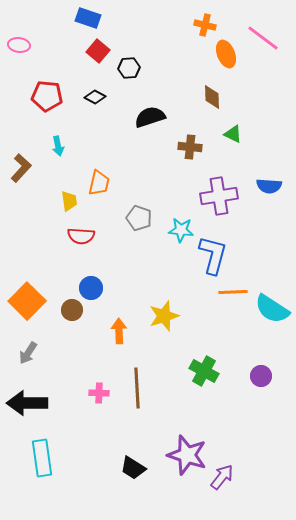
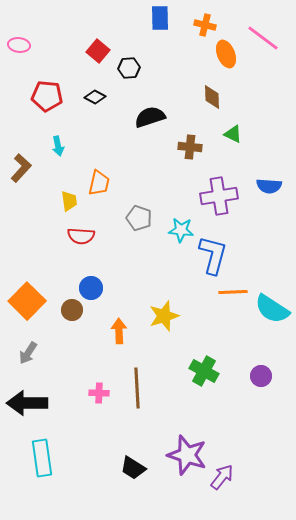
blue rectangle: moved 72 px right; rotated 70 degrees clockwise
